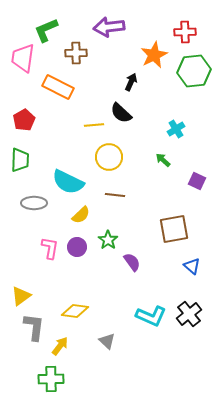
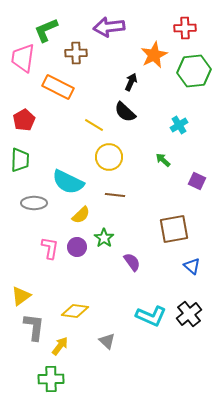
red cross: moved 4 px up
black semicircle: moved 4 px right, 1 px up
yellow line: rotated 36 degrees clockwise
cyan cross: moved 3 px right, 4 px up
green star: moved 4 px left, 2 px up
